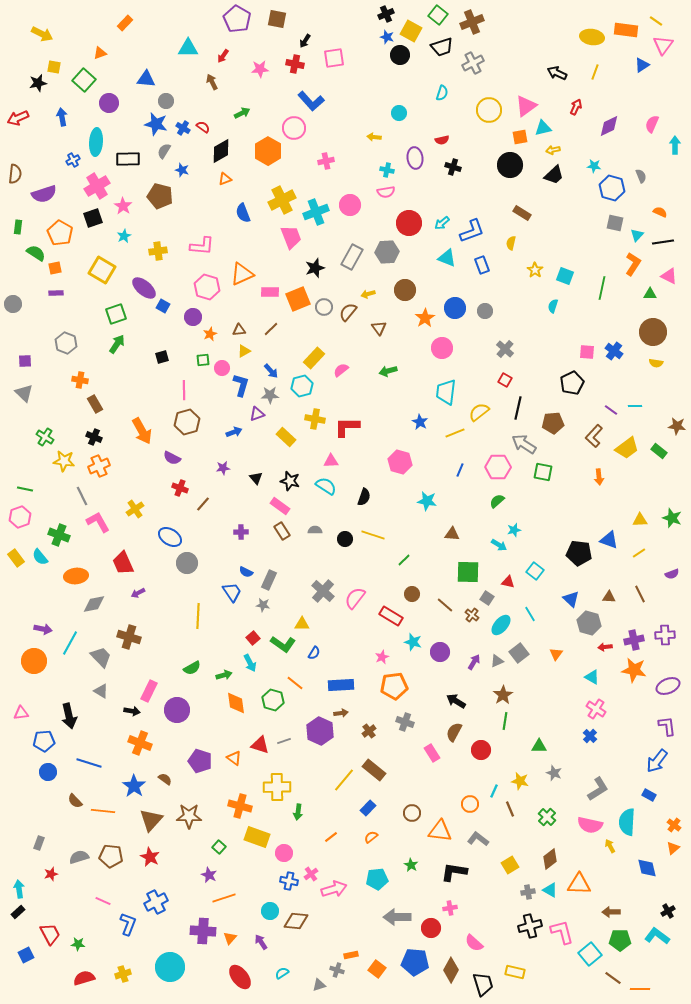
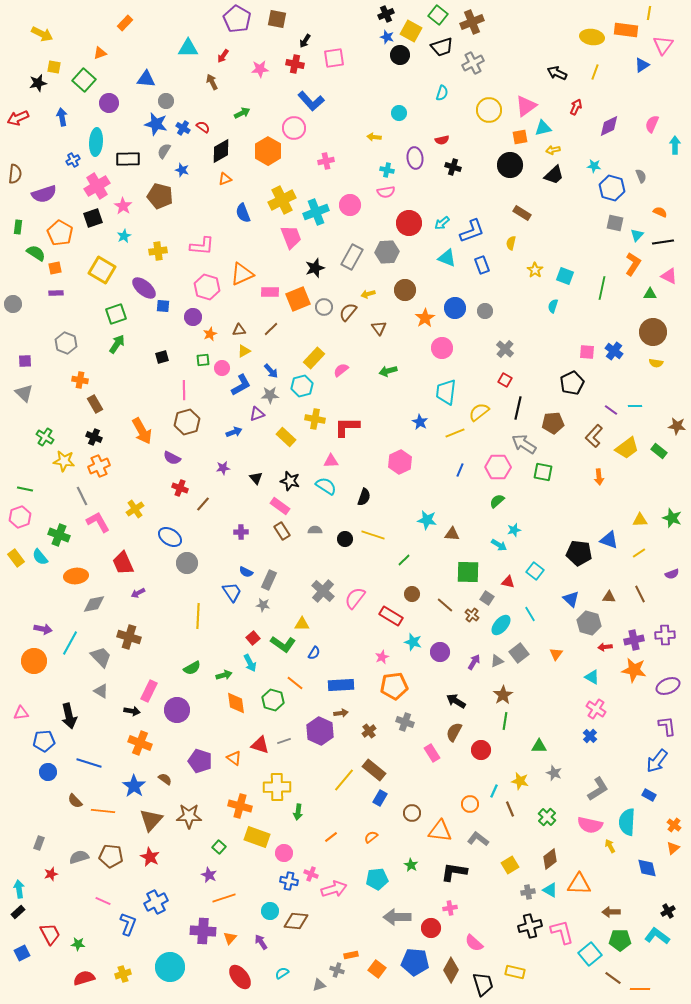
yellow line at (656, 21): moved 7 px left, 8 px up; rotated 64 degrees clockwise
blue square at (163, 306): rotated 24 degrees counterclockwise
blue L-shape at (241, 385): rotated 45 degrees clockwise
pink hexagon at (400, 462): rotated 20 degrees clockwise
cyan star at (427, 501): moved 19 px down
blue rectangle at (368, 808): moved 12 px right, 10 px up; rotated 14 degrees counterclockwise
pink cross at (311, 874): rotated 32 degrees counterclockwise
blue square at (26, 955): moved 4 px left, 2 px up
